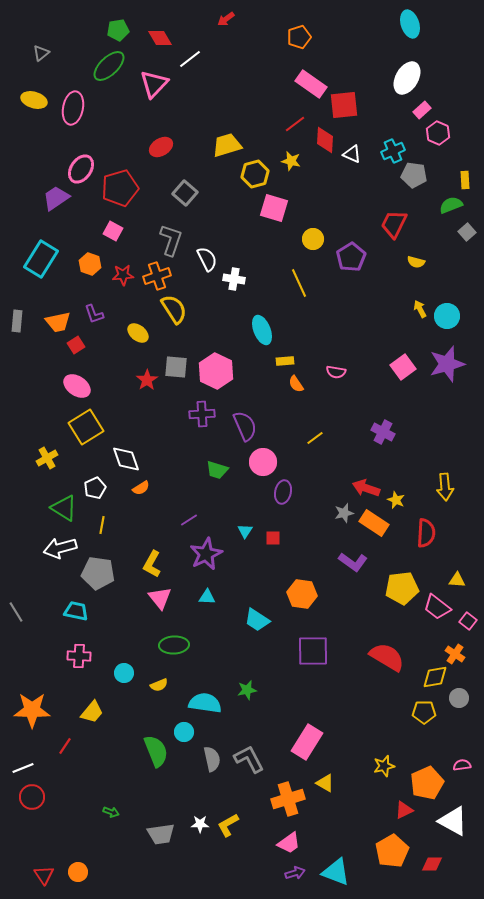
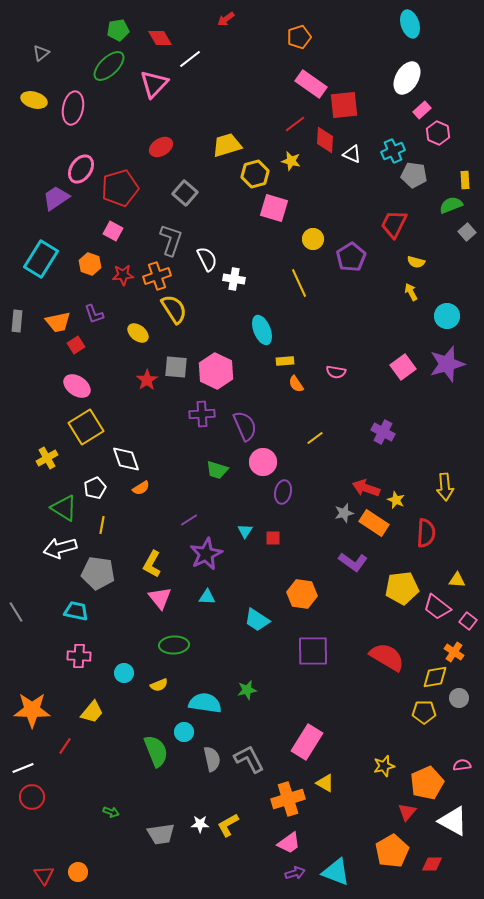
yellow arrow at (420, 309): moved 9 px left, 17 px up
orange cross at (455, 654): moved 1 px left, 2 px up
red triangle at (404, 810): moved 3 px right, 2 px down; rotated 24 degrees counterclockwise
